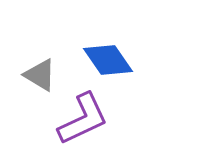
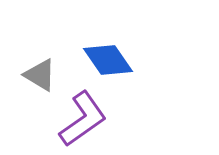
purple L-shape: rotated 10 degrees counterclockwise
